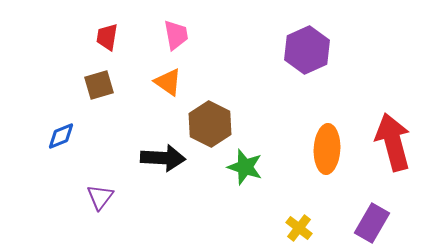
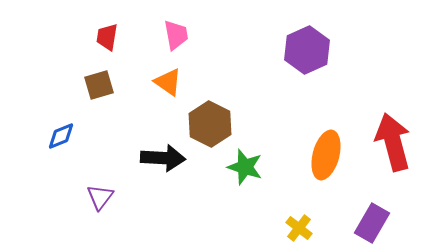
orange ellipse: moved 1 px left, 6 px down; rotated 12 degrees clockwise
